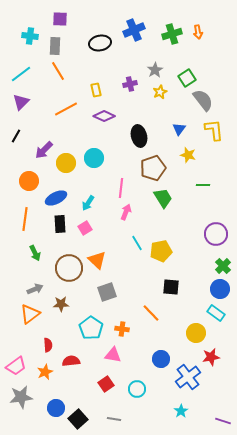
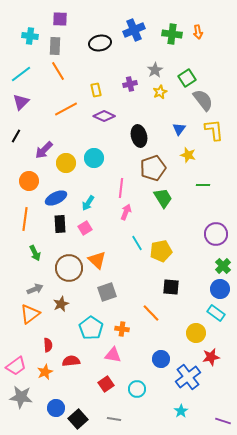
green cross at (172, 34): rotated 24 degrees clockwise
brown star at (61, 304): rotated 21 degrees counterclockwise
gray star at (21, 397): rotated 15 degrees clockwise
